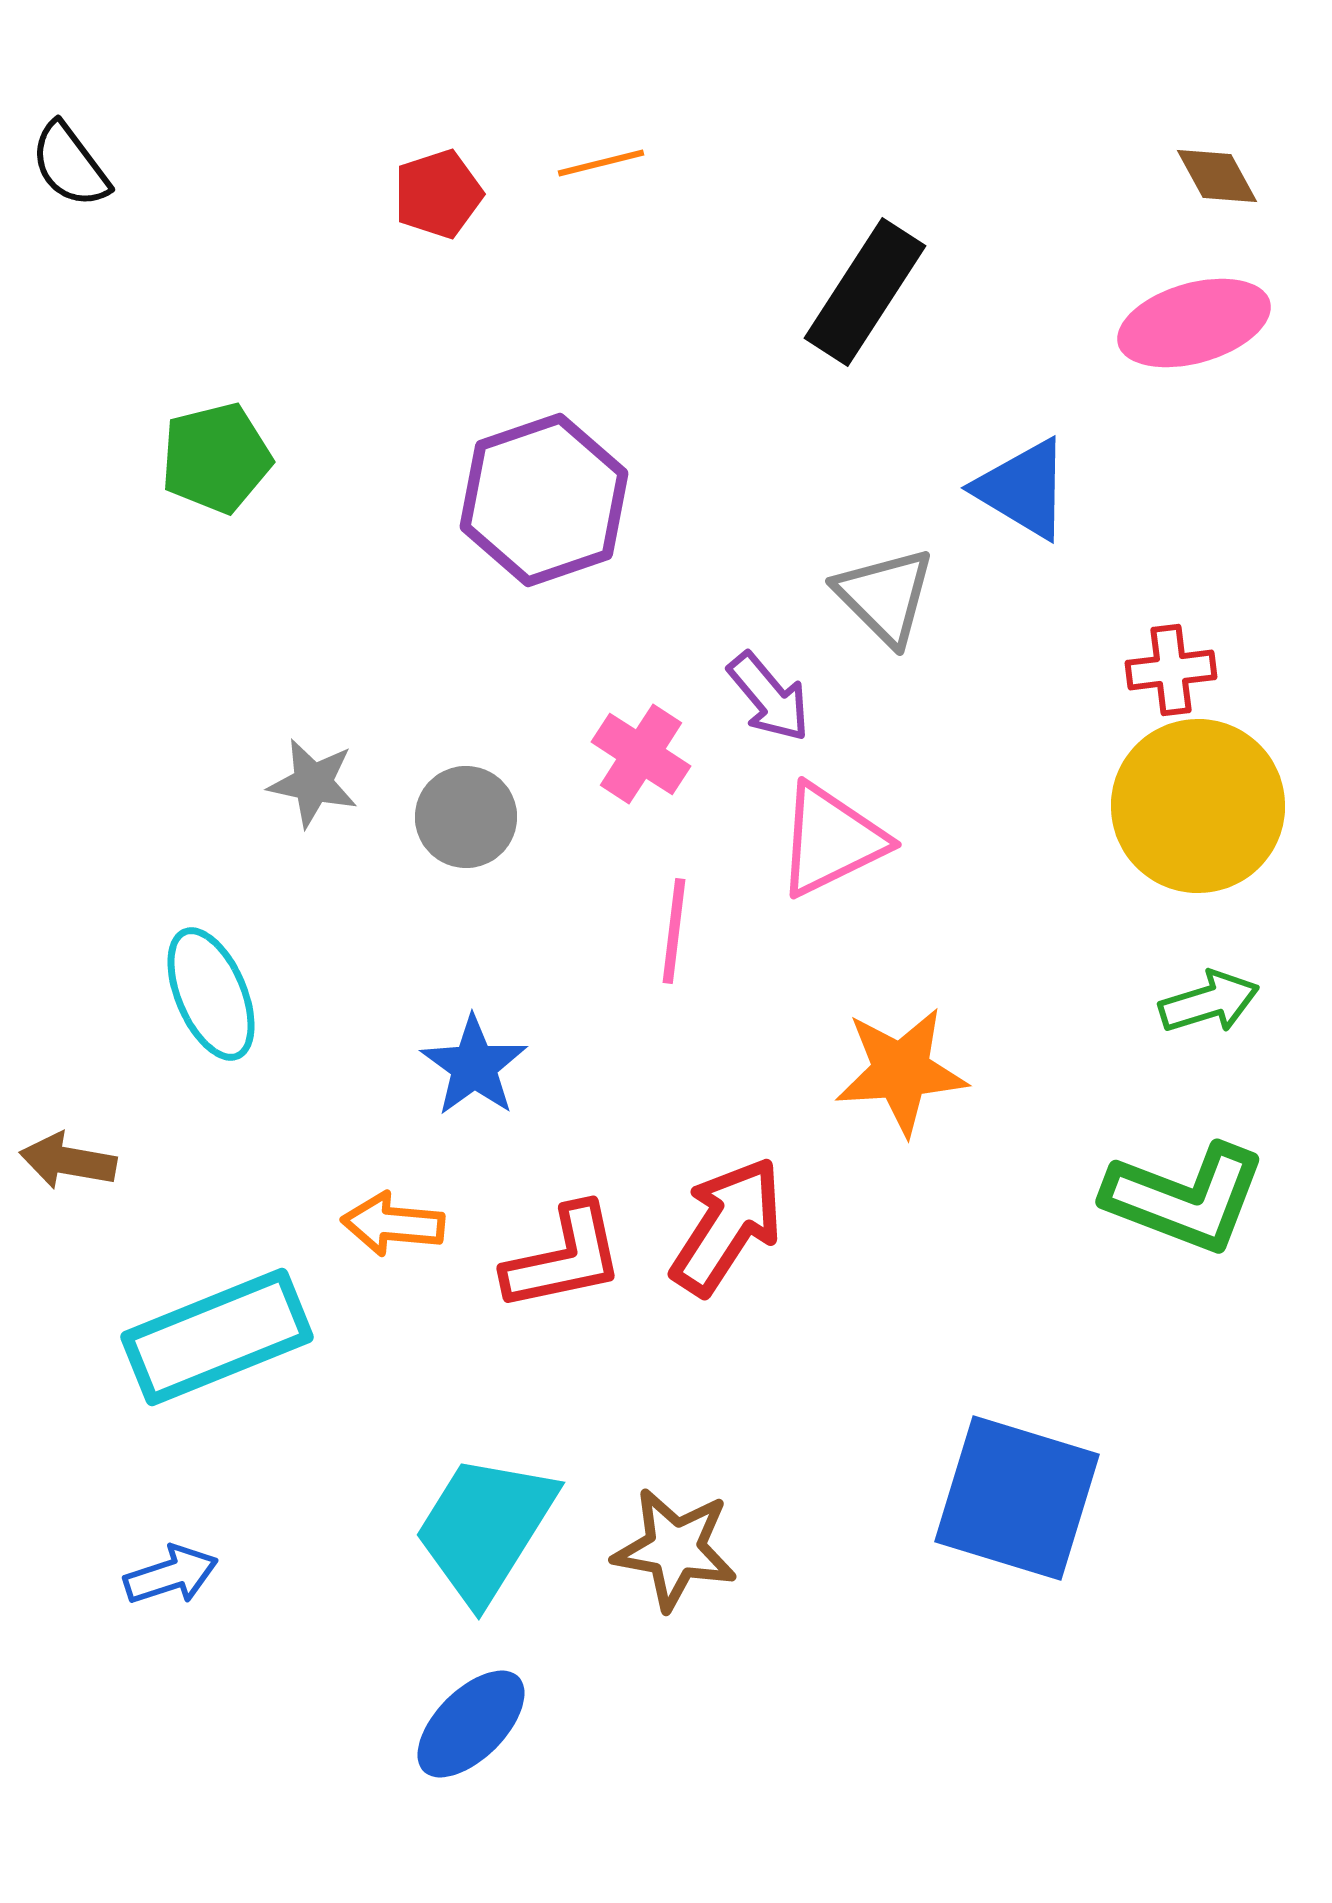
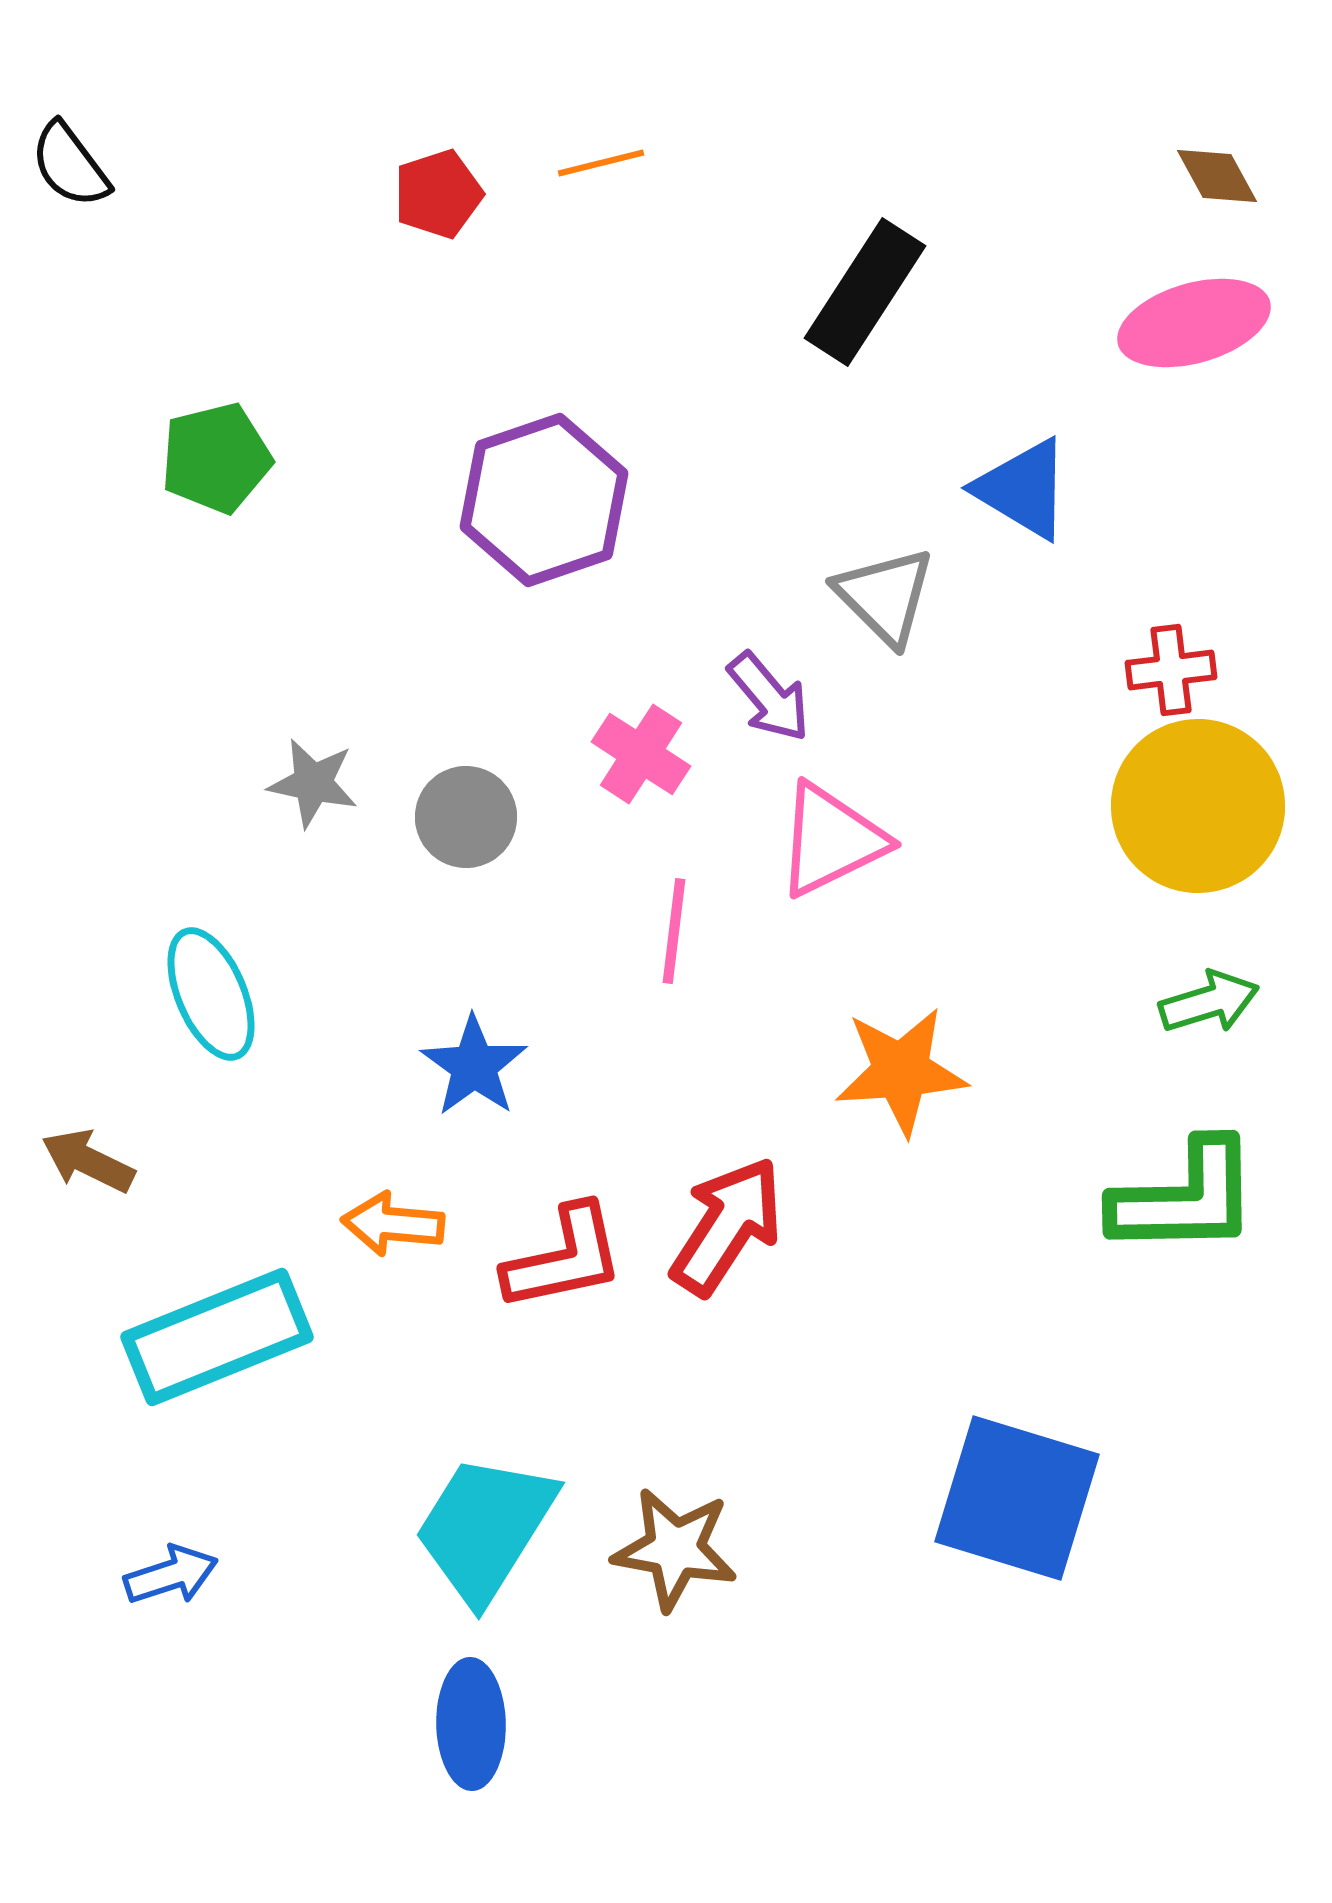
brown arrow: moved 20 px right; rotated 16 degrees clockwise
green L-shape: rotated 22 degrees counterclockwise
blue ellipse: rotated 46 degrees counterclockwise
